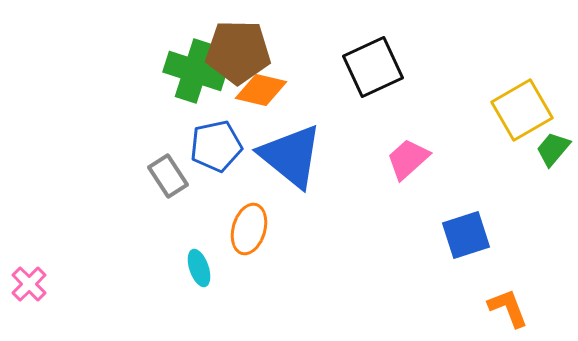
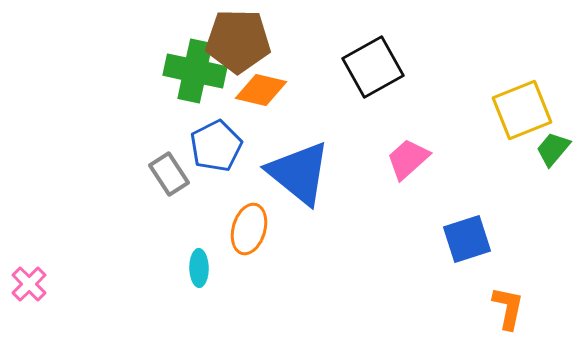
brown pentagon: moved 11 px up
black square: rotated 4 degrees counterclockwise
green cross: rotated 6 degrees counterclockwise
yellow square: rotated 8 degrees clockwise
blue pentagon: rotated 15 degrees counterclockwise
blue triangle: moved 8 px right, 17 px down
gray rectangle: moved 1 px right, 2 px up
blue square: moved 1 px right, 4 px down
cyan ellipse: rotated 18 degrees clockwise
orange L-shape: rotated 33 degrees clockwise
